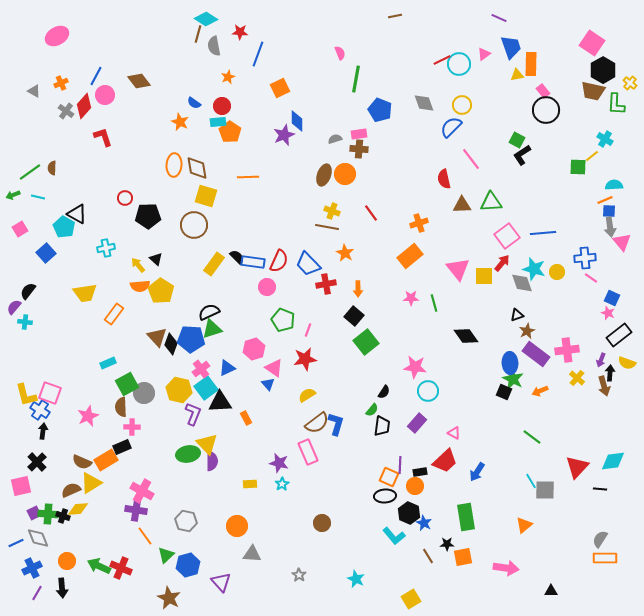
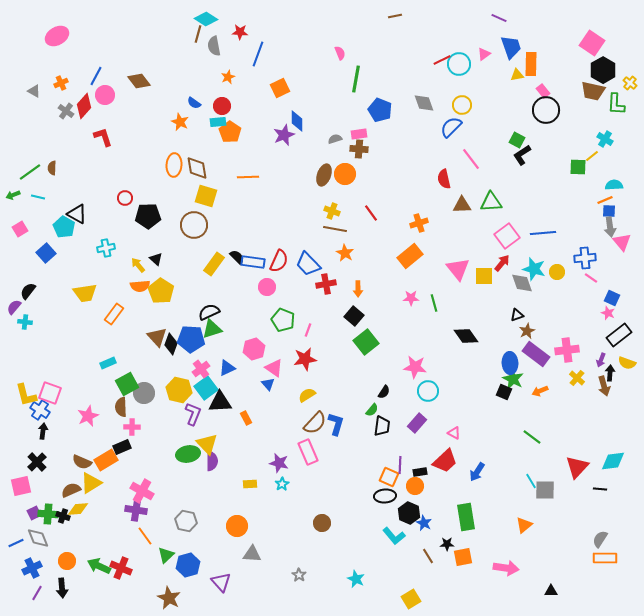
brown line at (327, 227): moved 8 px right, 2 px down
brown semicircle at (317, 423): moved 2 px left; rotated 10 degrees counterclockwise
